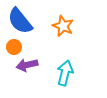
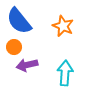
blue semicircle: moved 1 px left
cyan arrow: rotated 10 degrees counterclockwise
